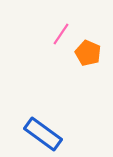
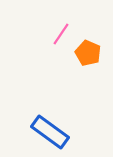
blue rectangle: moved 7 px right, 2 px up
